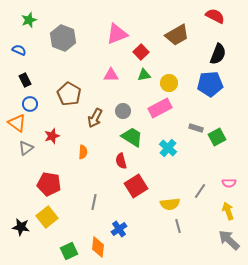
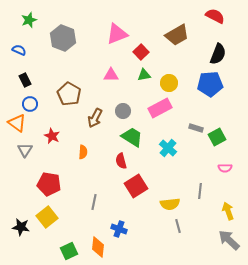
red star at (52, 136): rotated 28 degrees counterclockwise
gray triangle at (26, 148): moved 1 px left, 2 px down; rotated 21 degrees counterclockwise
pink semicircle at (229, 183): moved 4 px left, 15 px up
gray line at (200, 191): rotated 28 degrees counterclockwise
blue cross at (119, 229): rotated 35 degrees counterclockwise
